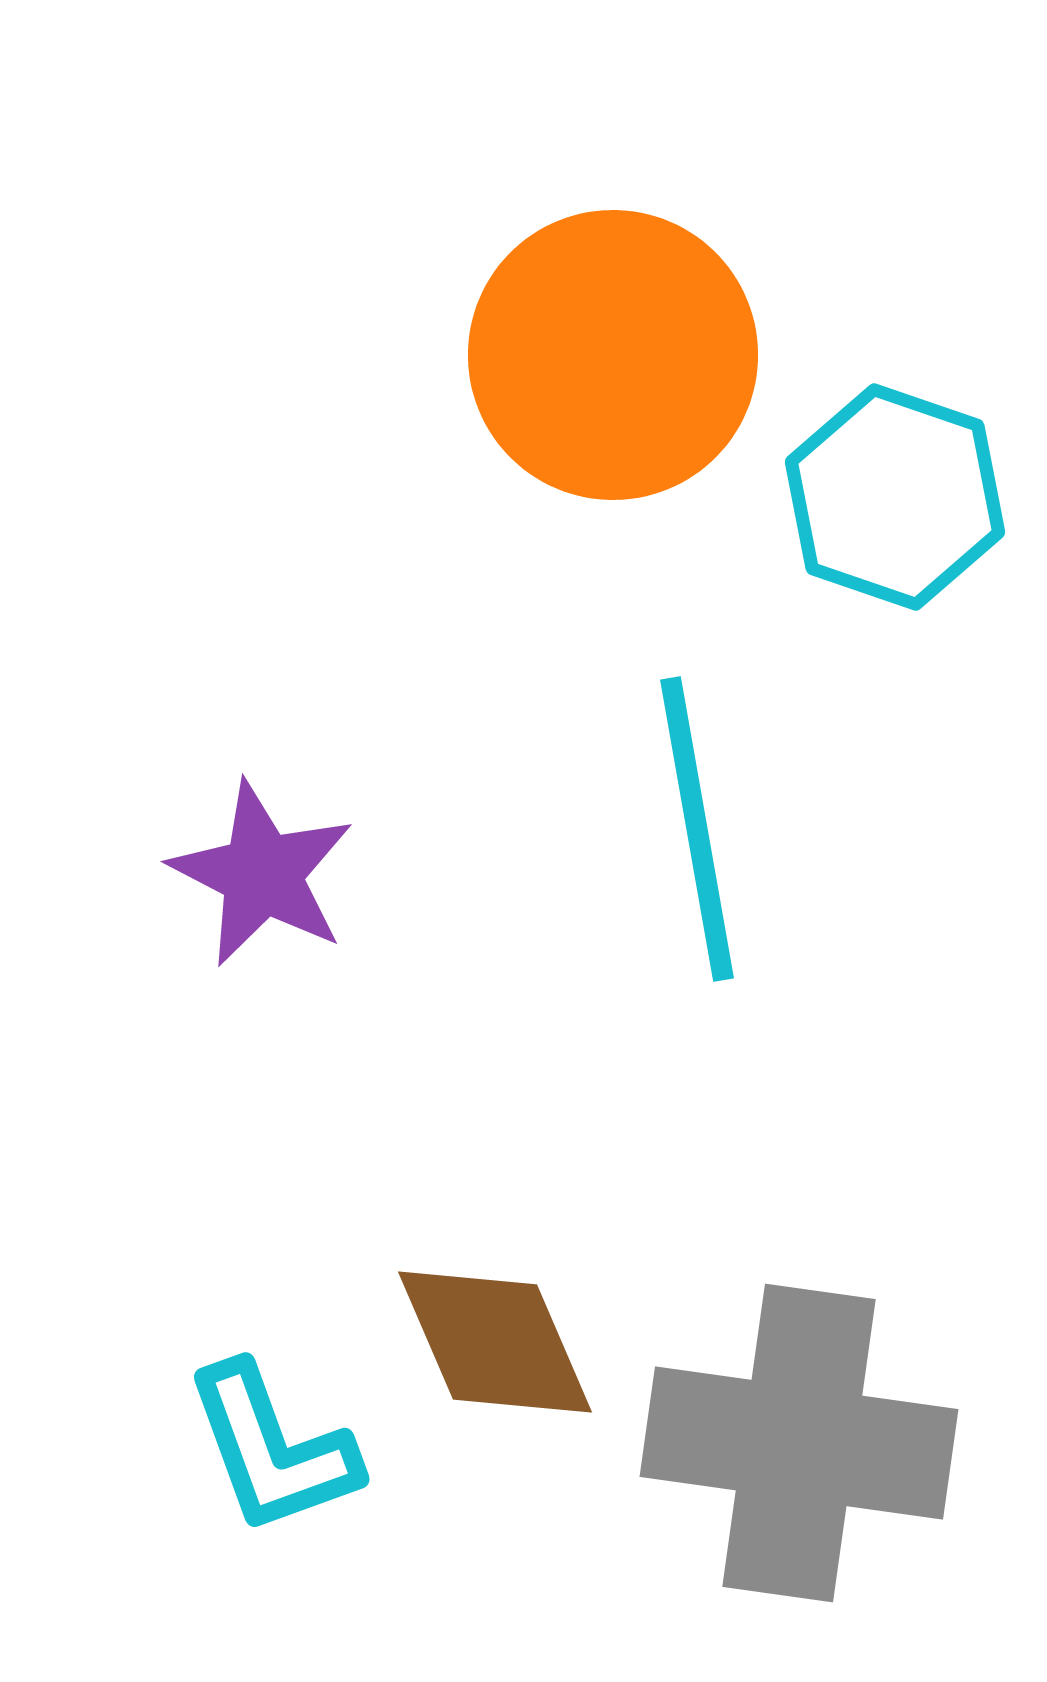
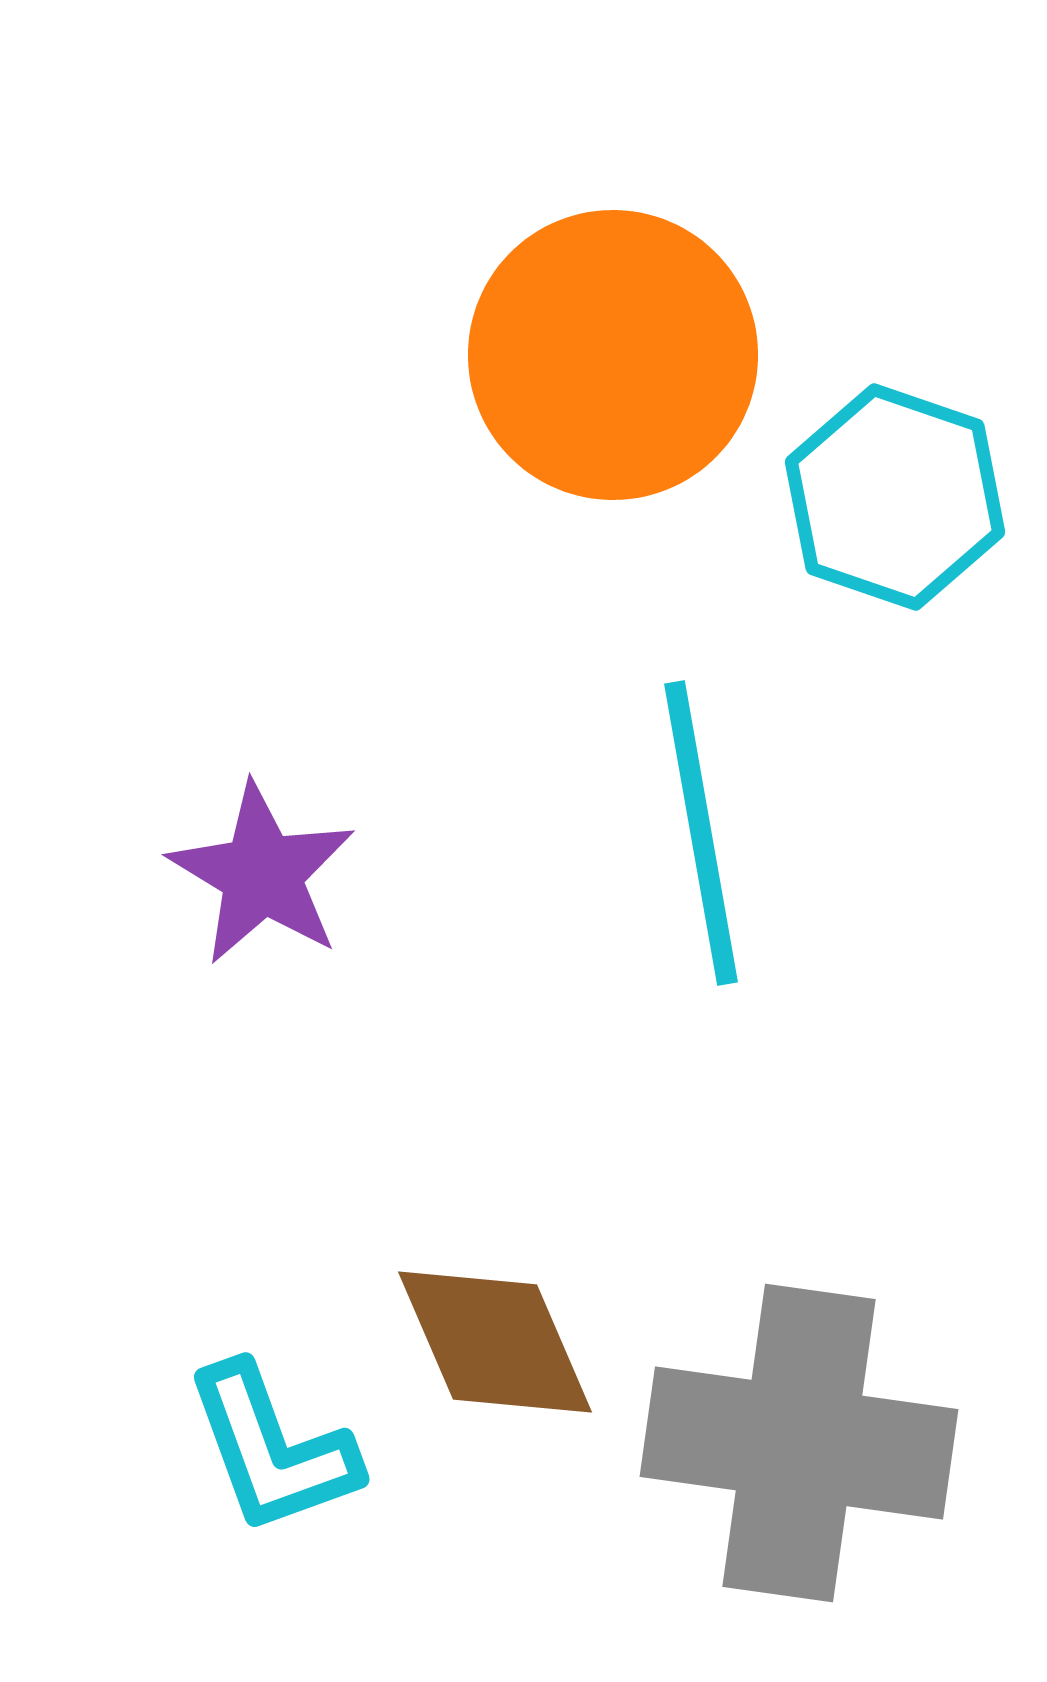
cyan line: moved 4 px right, 4 px down
purple star: rotated 4 degrees clockwise
